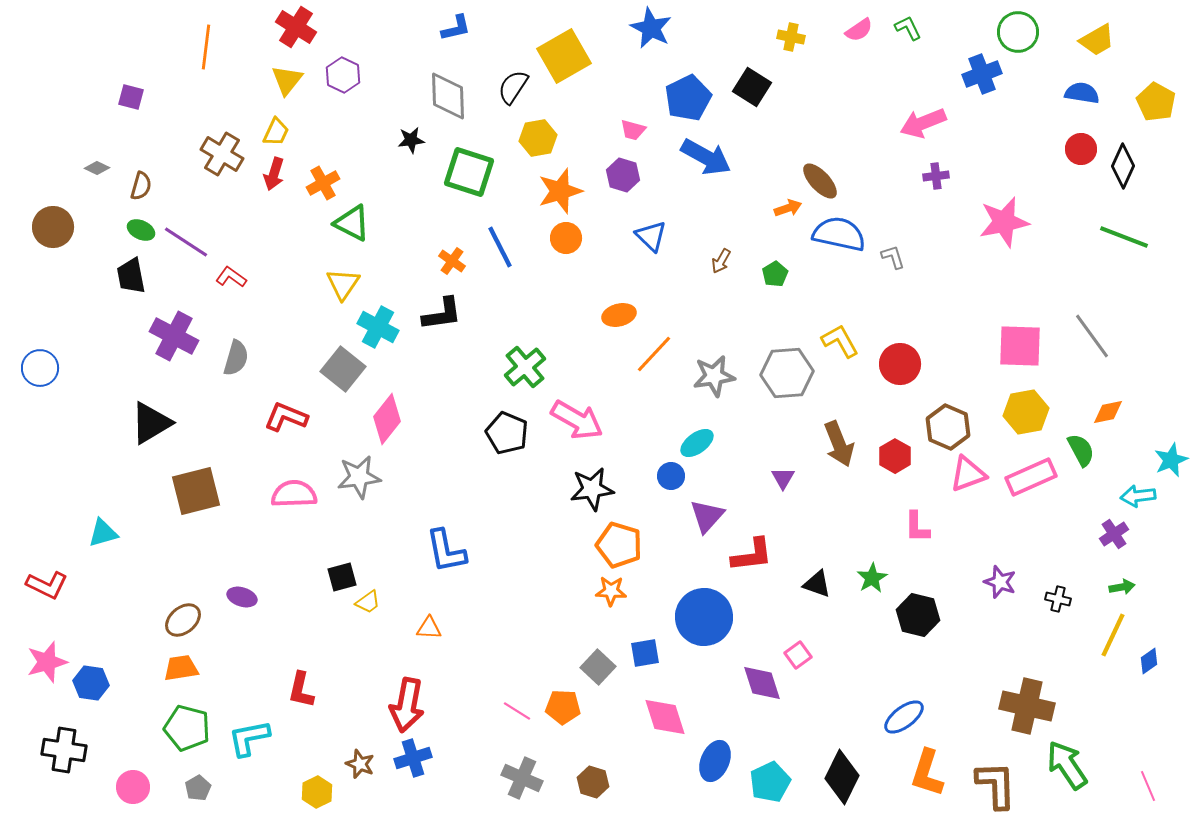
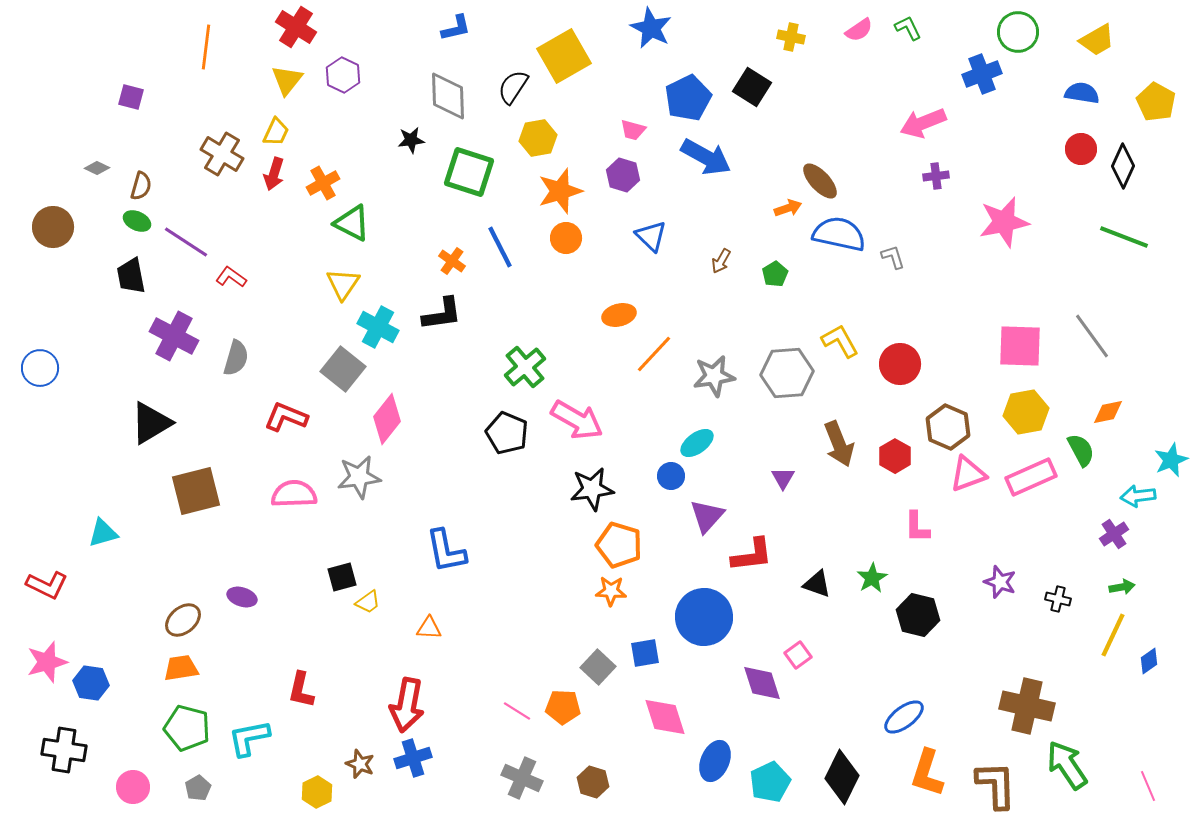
green ellipse at (141, 230): moved 4 px left, 9 px up
